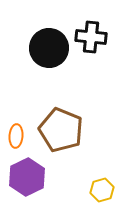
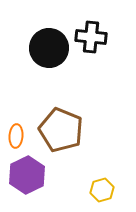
purple hexagon: moved 2 px up
